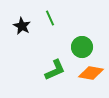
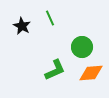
orange diamond: rotated 15 degrees counterclockwise
